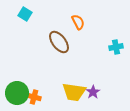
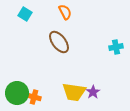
orange semicircle: moved 13 px left, 10 px up
